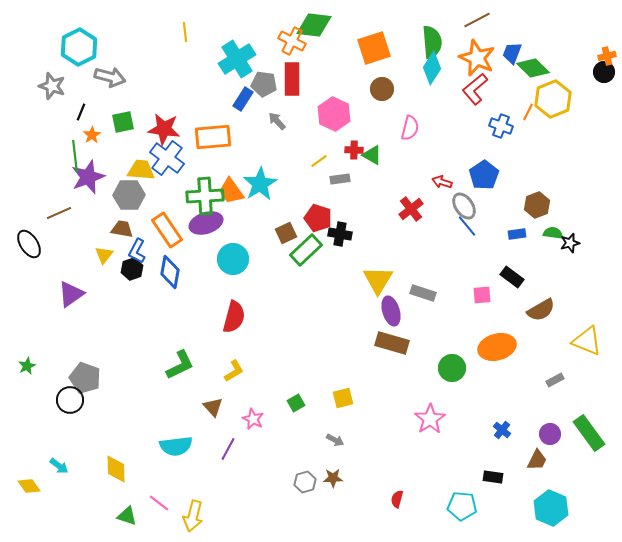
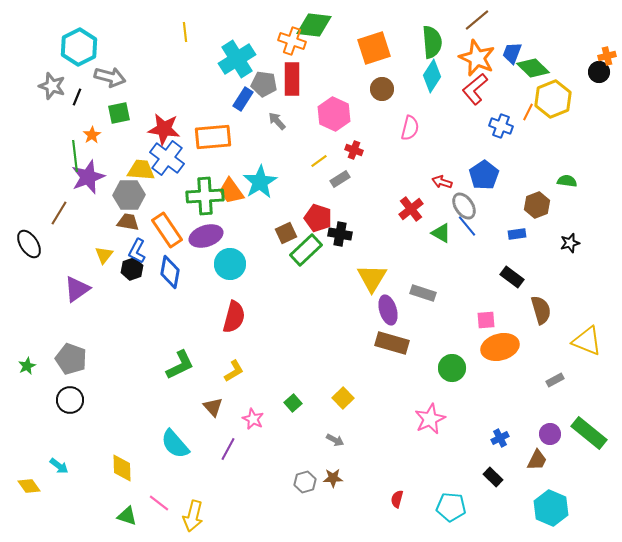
brown line at (477, 20): rotated 12 degrees counterclockwise
orange cross at (292, 41): rotated 8 degrees counterclockwise
cyan diamond at (432, 68): moved 8 px down
black circle at (604, 72): moved 5 px left
black line at (81, 112): moved 4 px left, 15 px up
green square at (123, 122): moved 4 px left, 9 px up
red cross at (354, 150): rotated 18 degrees clockwise
green triangle at (372, 155): moved 69 px right, 78 px down
gray rectangle at (340, 179): rotated 24 degrees counterclockwise
cyan star at (260, 184): moved 2 px up
brown line at (59, 213): rotated 35 degrees counterclockwise
purple ellipse at (206, 223): moved 13 px down
brown trapezoid at (122, 229): moved 6 px right, 7 px up
green semicircle at (553, 233): moved 14 px right, 52 px up
cyan circle at (233, 259): moved 3 px left, 5 px down
yellow triangle at (378, 280): moved 6 px left, 2 px up
purple triangle at (71, 294): moved 6 px right, 5 px up
pink square at (482, 295): moved 4 px right, 25 px down
brown semicircle at (541, 310): rotated 76 degrees counterclockwise
purple ellipse at (391, 311): moved 3 px left, 1 px up
orange ellipse at (497, 347): moved 3 px right
gray pentagon at (85, 378): moved 14 px left, 19 px up
yellow square at (343, 398): rotated 30 degrees counterclockwise
green square at (296, 403): moved 3 px left; rotated 12 degrees counterclockwise
pink star at (430, 419): rotated 8 degrees clockwise
blue cross at (502, 430): moved 2 px left, 8 px down; rotated 24 degrees clockwise
green rectangle at (589, 433): rotated 15 degrees counterclockwise
cyan semicircle at (176, 446): moved 1 px left, 2 px up; rotated 56 degrees clockwise
yellow diamond at (116, 469): moved 6 px right, 1 px up
black rectangle at (493, 477): rotated 36 degrees clockwise
cyan pentagon at (462, 506): moved 11 px left, 1 px down
